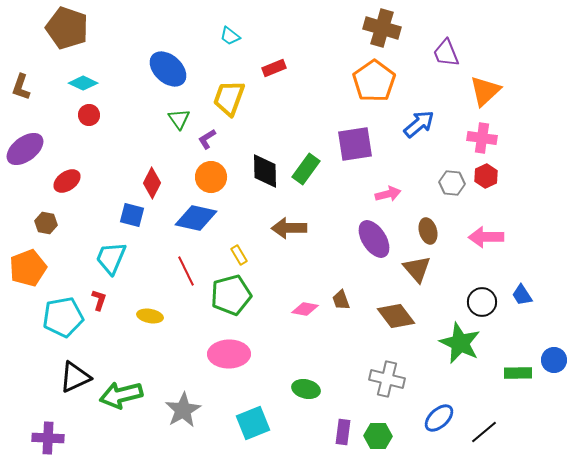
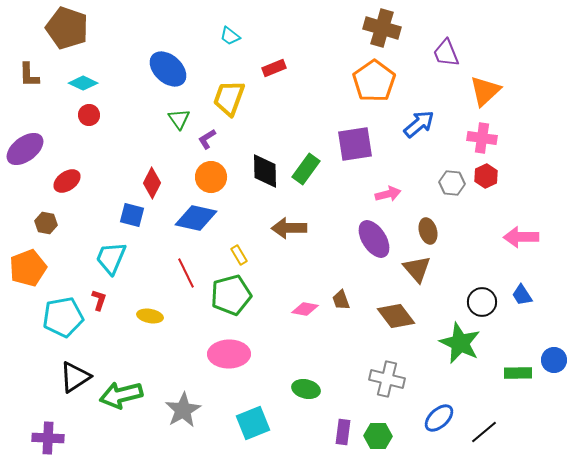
brown L-shape at (21, 87): moved 8 px right, 12 px up; rotated 20 degrees counterclockwise
pink arrow at (486, 237): moved 35 px right
red line at (186, 271): moved 2 px down
black triangle at (75, 377): rotated 8 degrees counterclockwise
